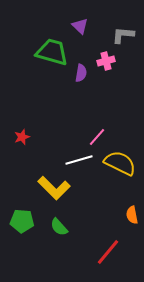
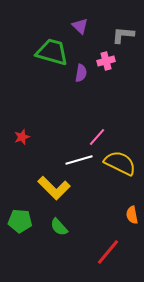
green pentagon: moved 2 px left
